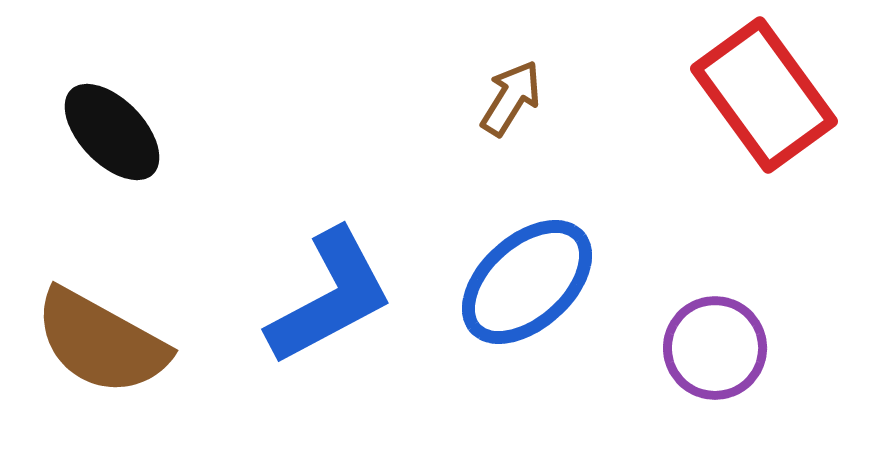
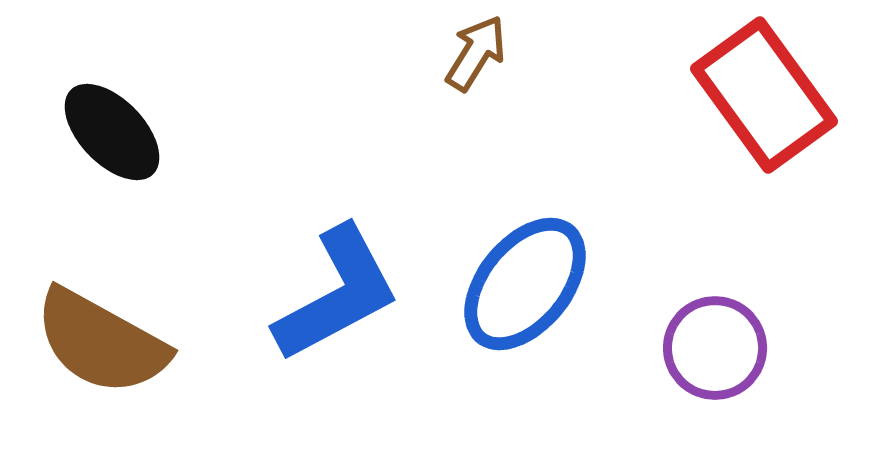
brown arrow: moved 35 px left, 45 px up
blue ellipse: moved 2 px left, 2 px down; rotated 9 degrees counterclockwise
blue L-shape: moved 7 px right, 3 px up
